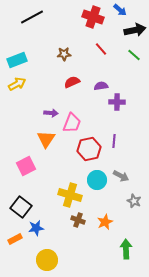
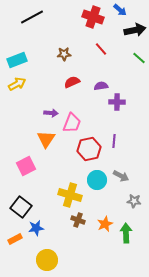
green line: moved 5 px right, 3 px down
gray star: rotated 16 degrees counterclockwise
orange star: moved 2 px down
green arrow: moved 16 px up
